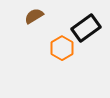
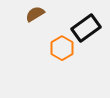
brown semicircle: moved 1 px right, 2 px up
